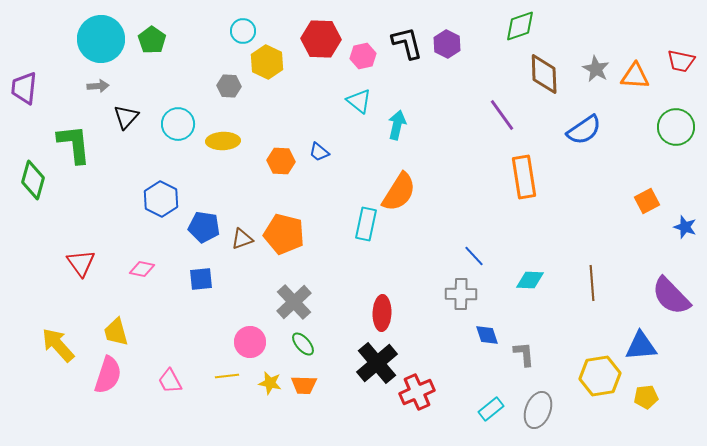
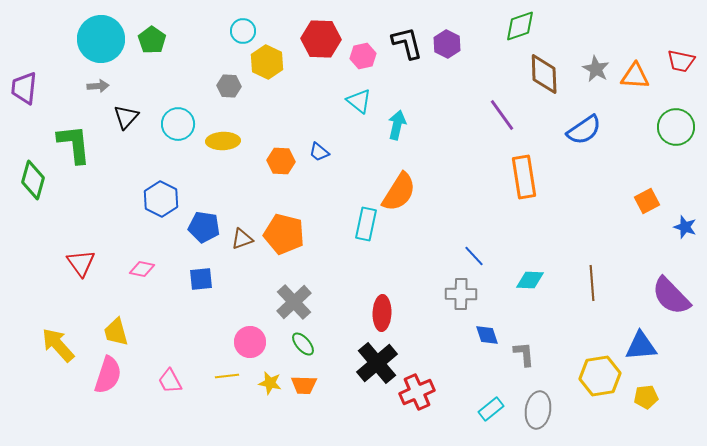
gray ellipse at (538, 410): rotated 12 degrees counterclockwise
